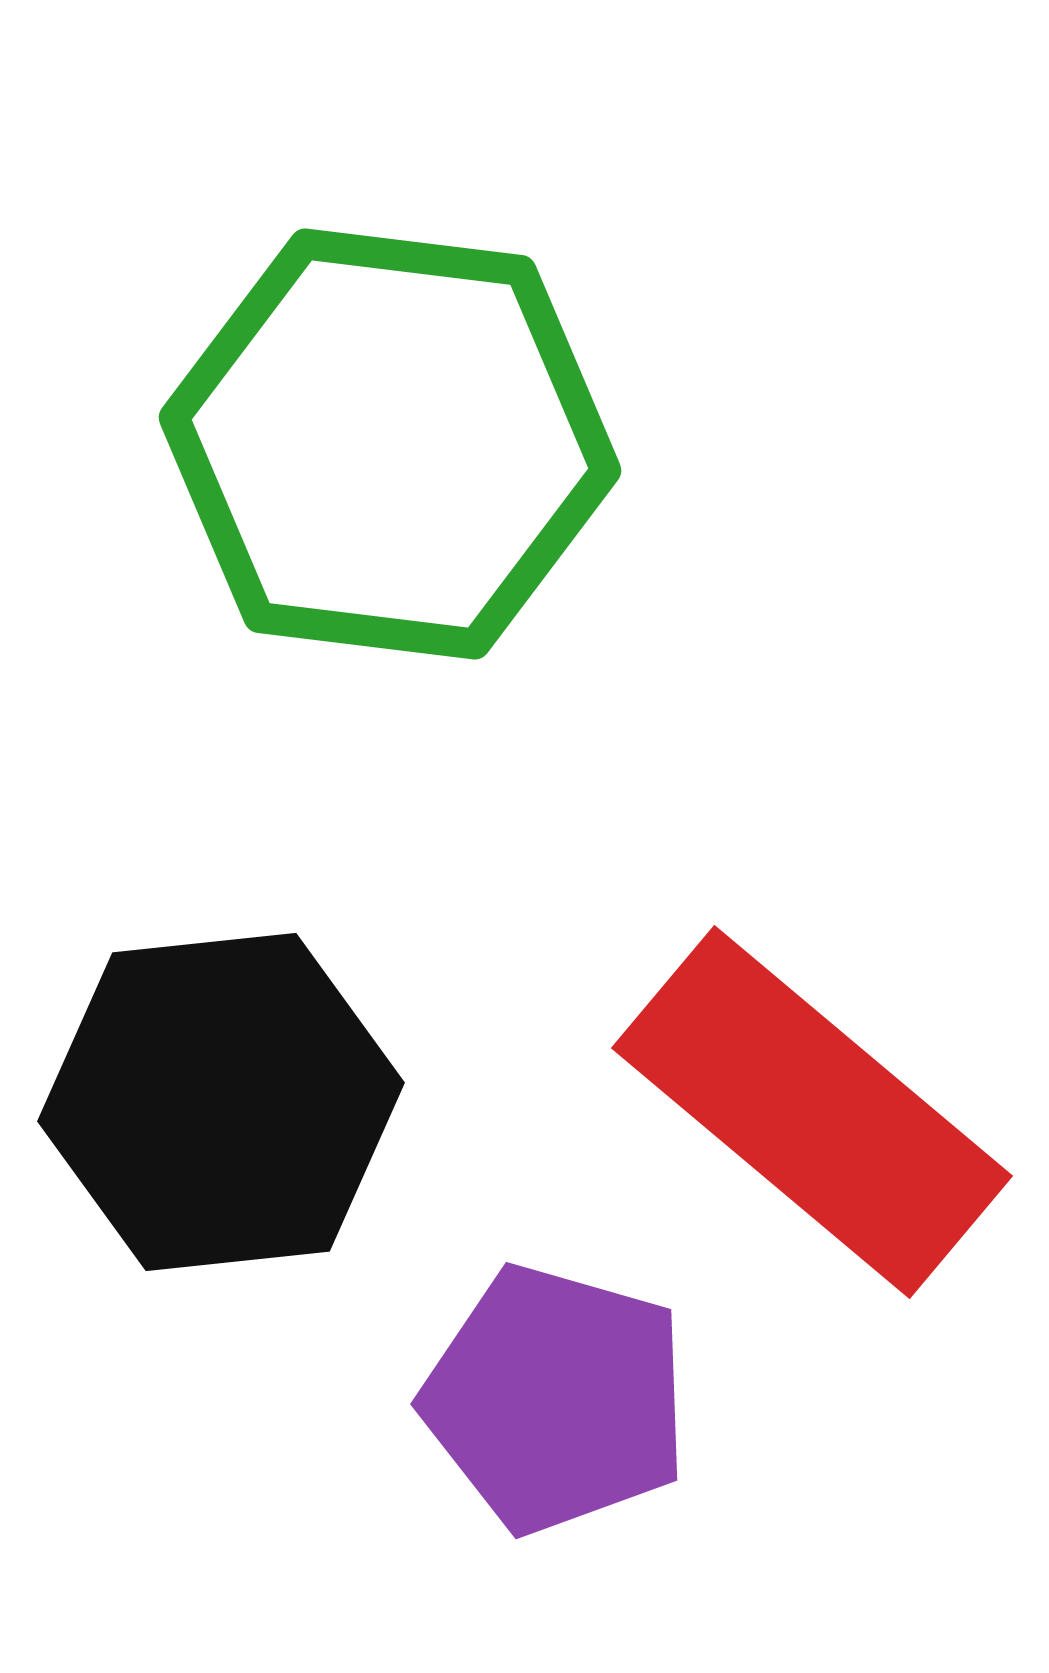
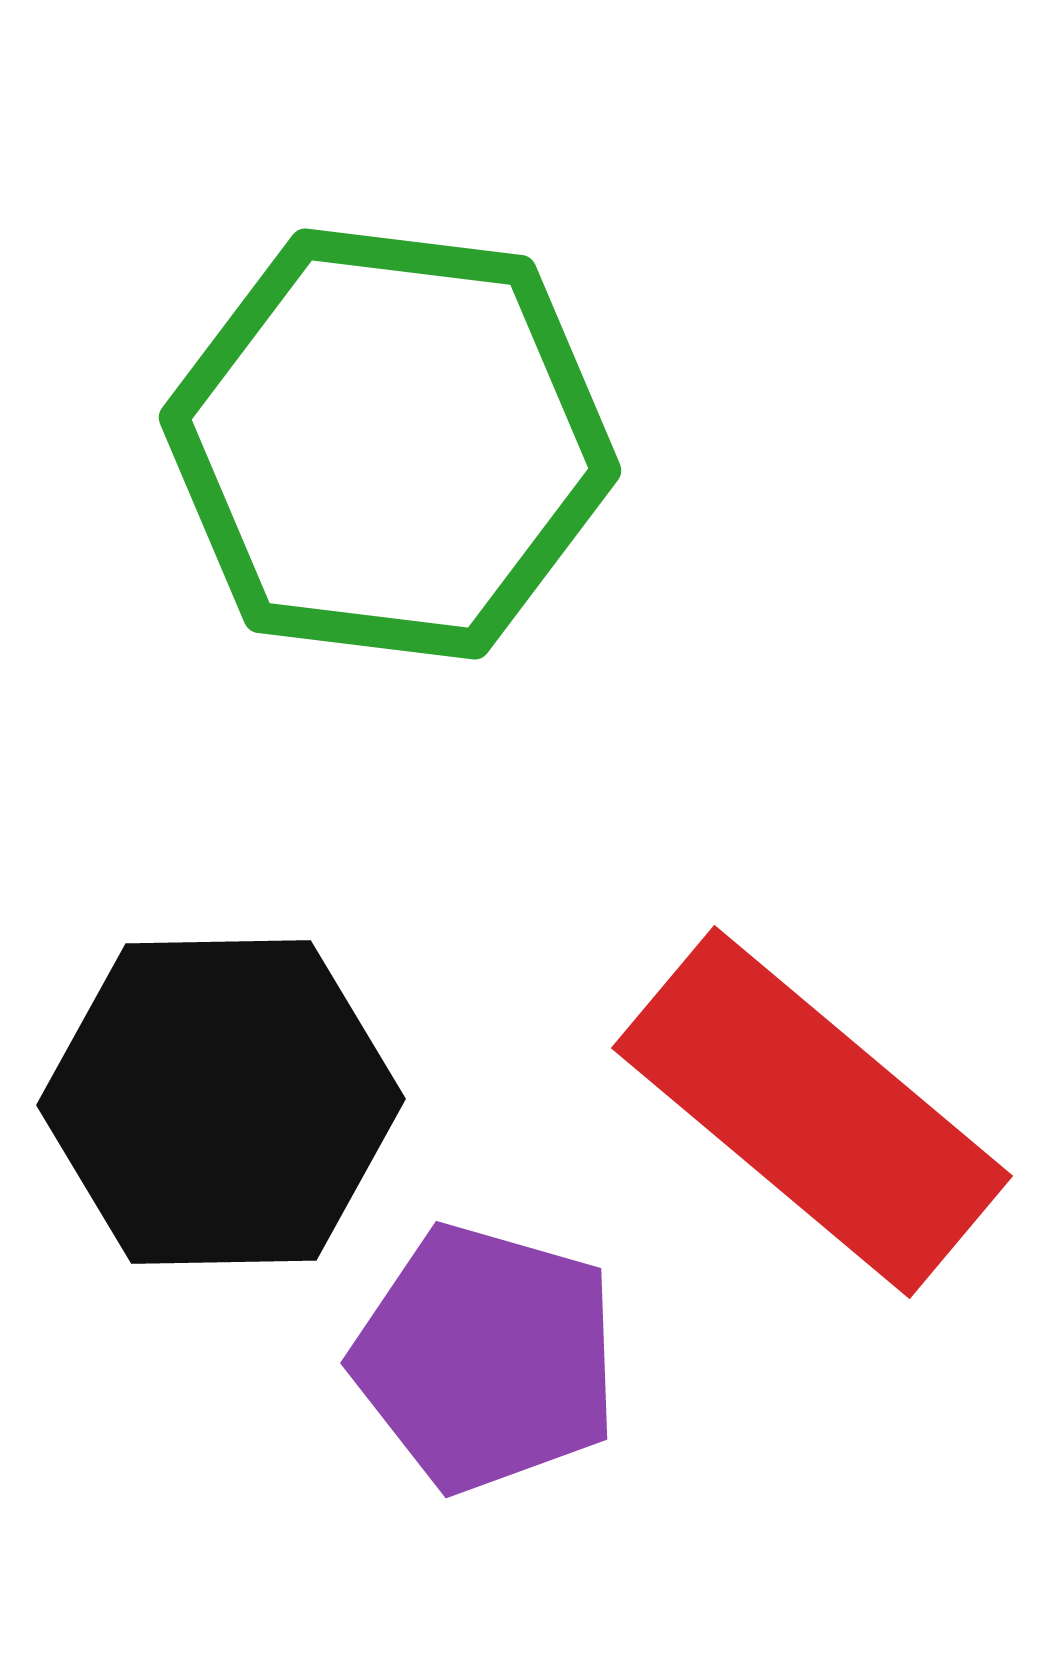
black hexagon: rotated 5 degrees clockwise
purple pentagon: moved 70 px left, 41 px up
